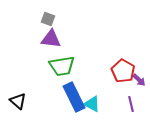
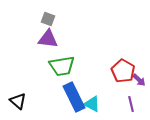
purple triangle: moved 3 px left
